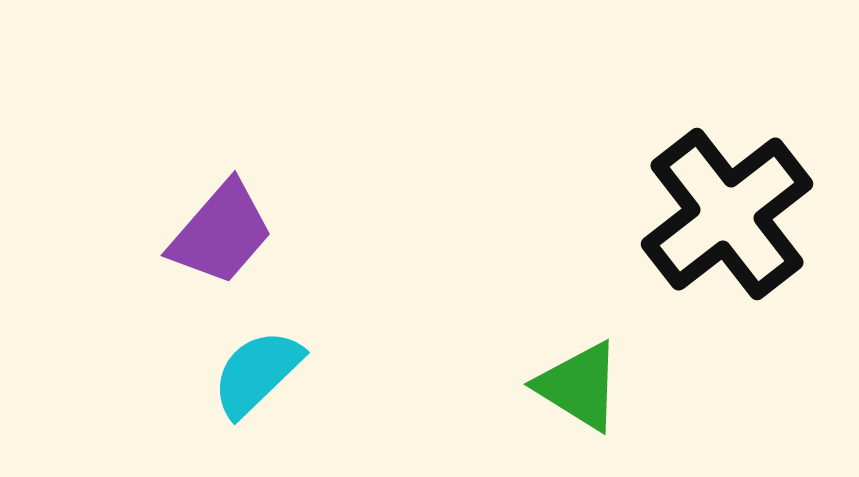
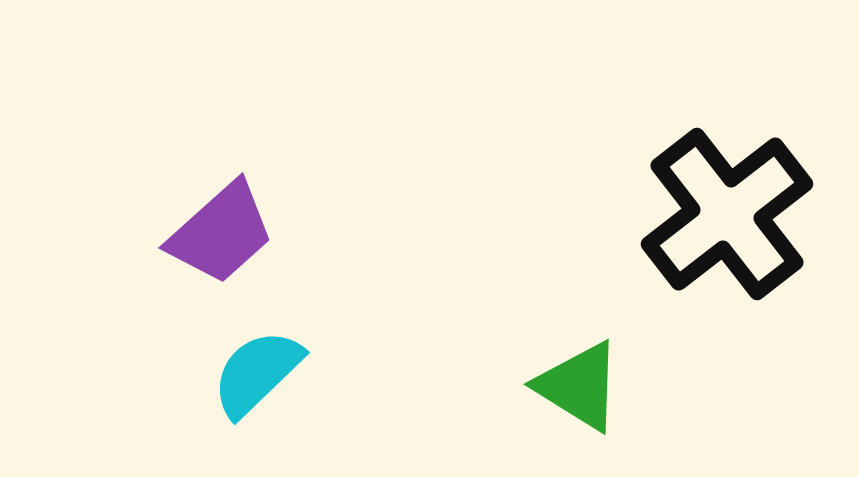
purple trapezoid: rotated 7 degrees clockwise
